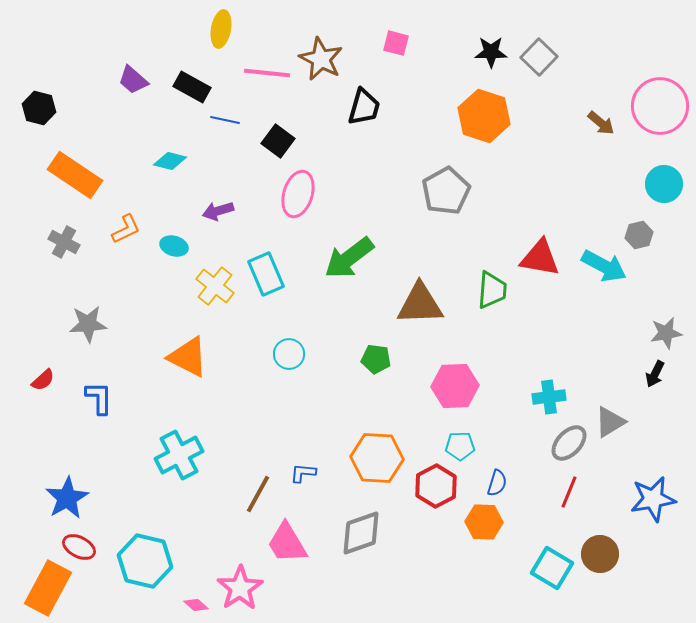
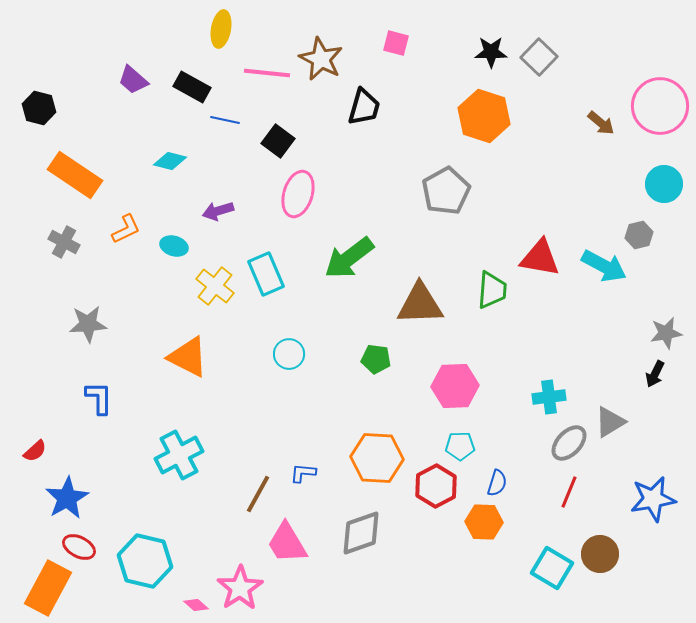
red semicircle at (43, 380): moved 8 px left, 71 px down
